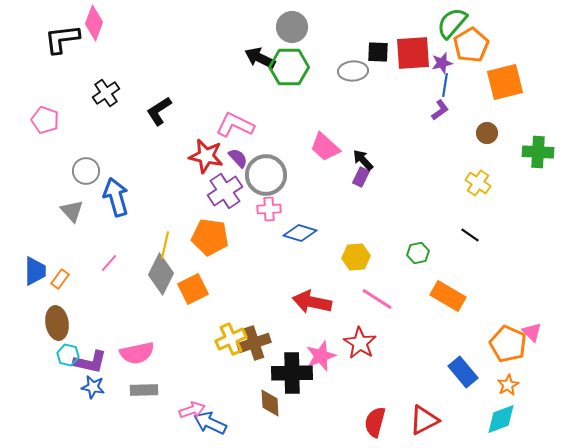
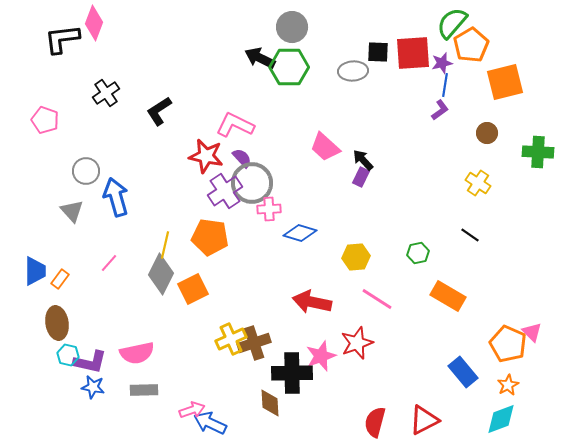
purple semicircle at (238, 158): moved 4 px right
gray circle at (266, 175): moved 14 px left, 8 px down
red star at (360, 343): moved 3 px left; rotated 20 degrees clockwise
